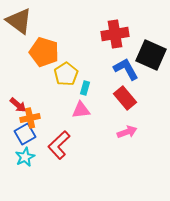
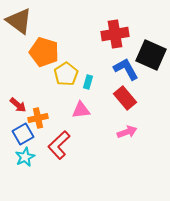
cyan rectangle: moved 3 px right, 6 px up
orange cross: moved 8 px right
blue square: moved 2 px left
